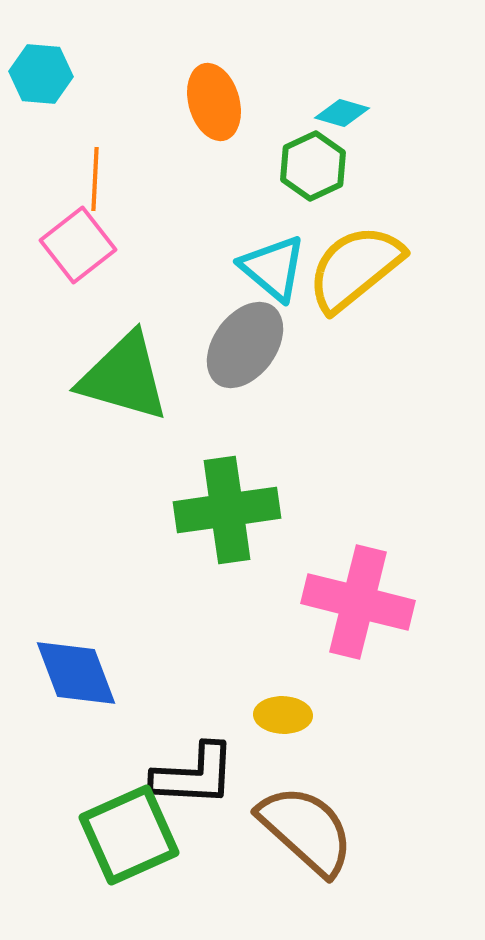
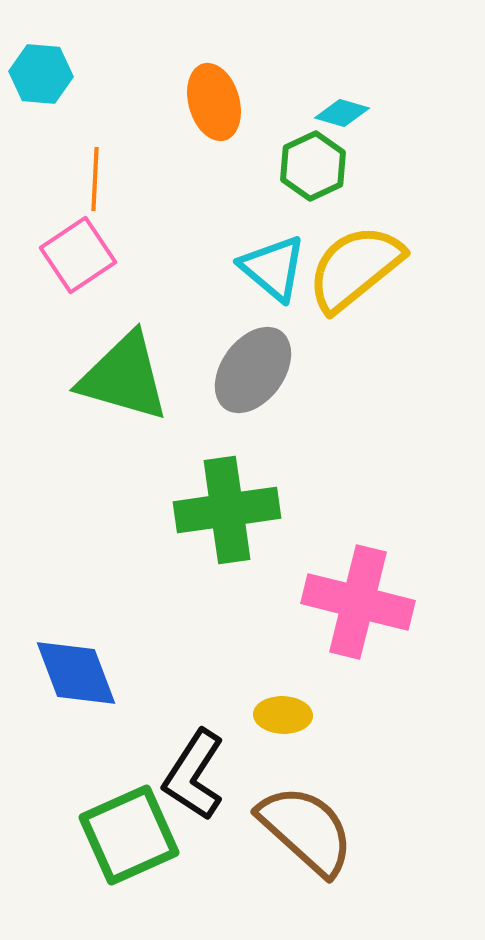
pink square: moved 10 px down; rotated 4 degrees clockwise
gray ellipse: moved 8 px right, 25 px down
black L-shape: rotated 120 degrees clockwise
